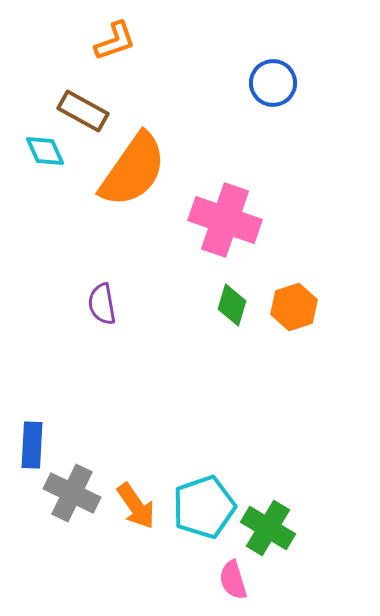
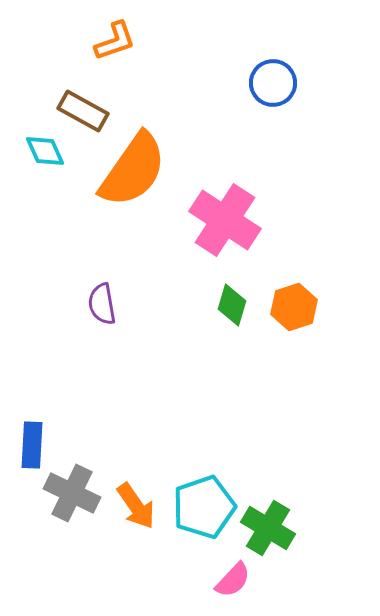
pink cross: rotated 14 degrees clockwise
pink semicircle: rotated 120 degrees counterclockwise
